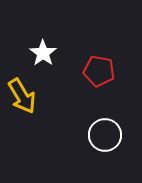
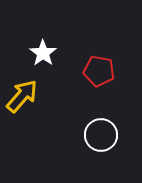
yellow arrow: rotated 108 degrees counterclockwise
white circle: moved 4 px left
